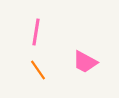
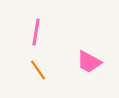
pink trapezoid: moved 4 px right
